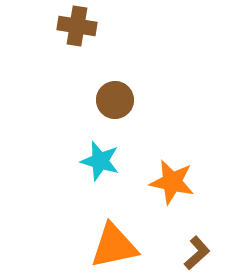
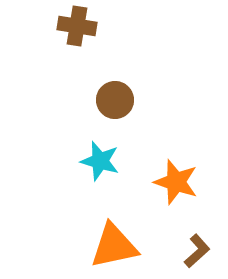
orange star: moved 4 px right; rotated 6 degrees clockwise
brown L-shape: moved 2 px up
